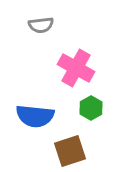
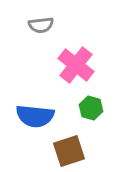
pink cross: moved 3 px up; rotated 9 degrees clockwise
green hexagon: rotated 15 degrees counterclockwise
brown square: moved 1 px left
